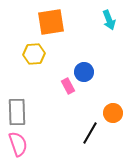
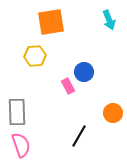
yellow hexagon: moved 1 px right, 2 px down
black line: moved 11 px left, 3 px down
pink semicircle: moved 3 px right, 1 px down
